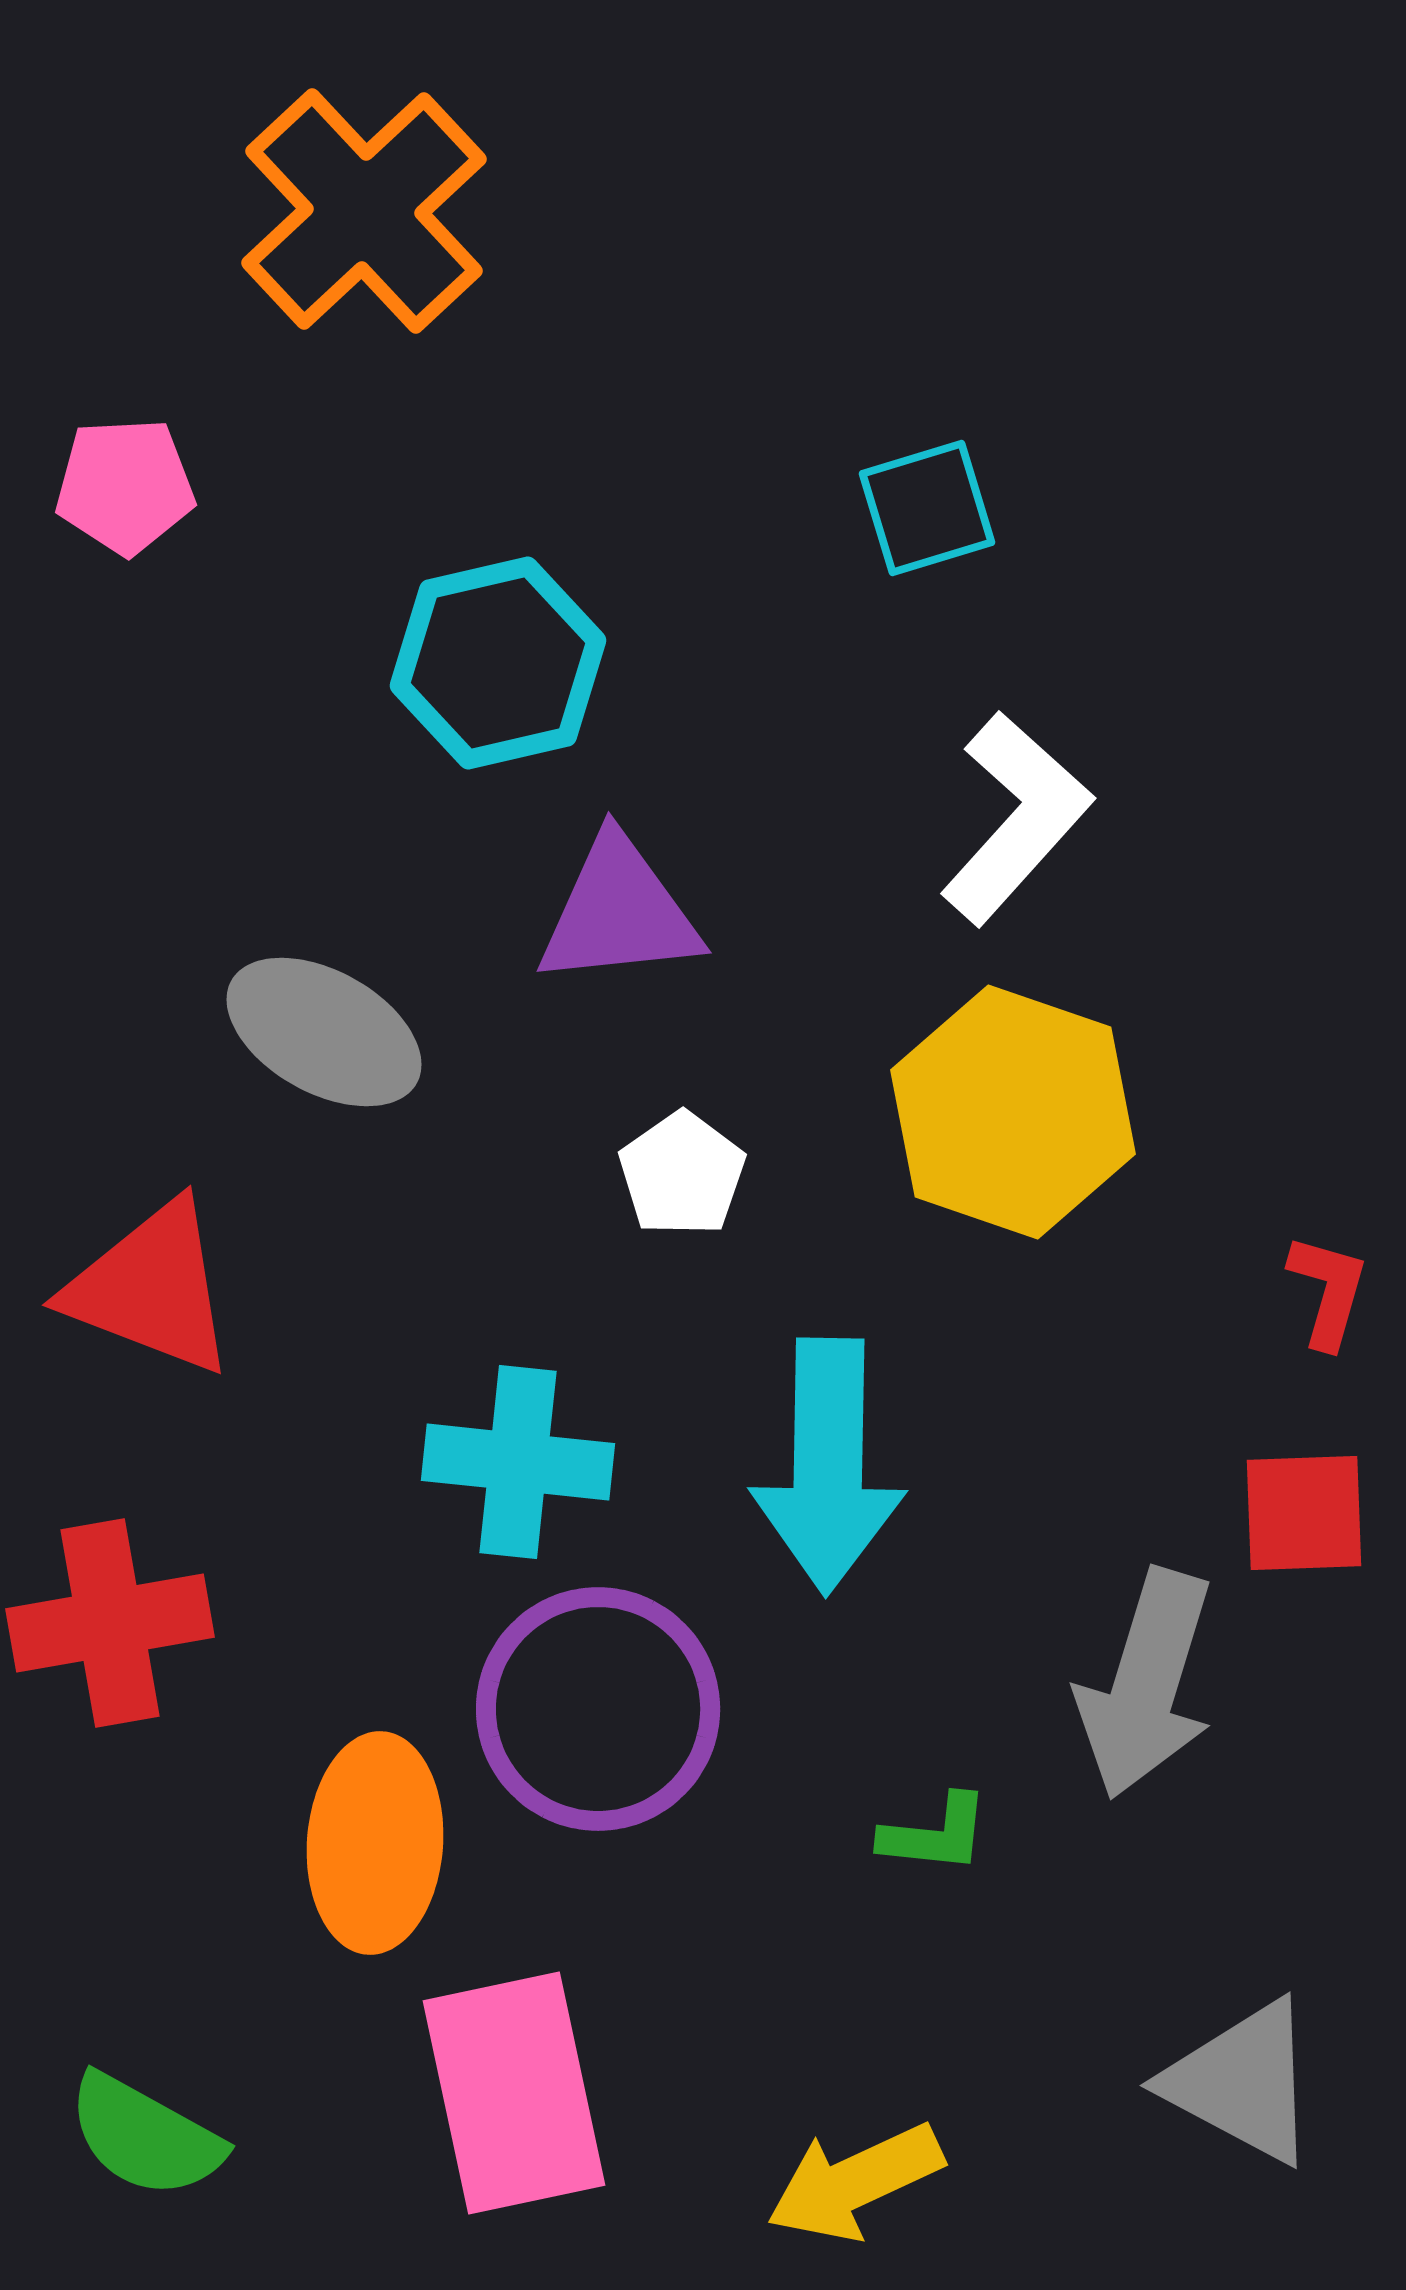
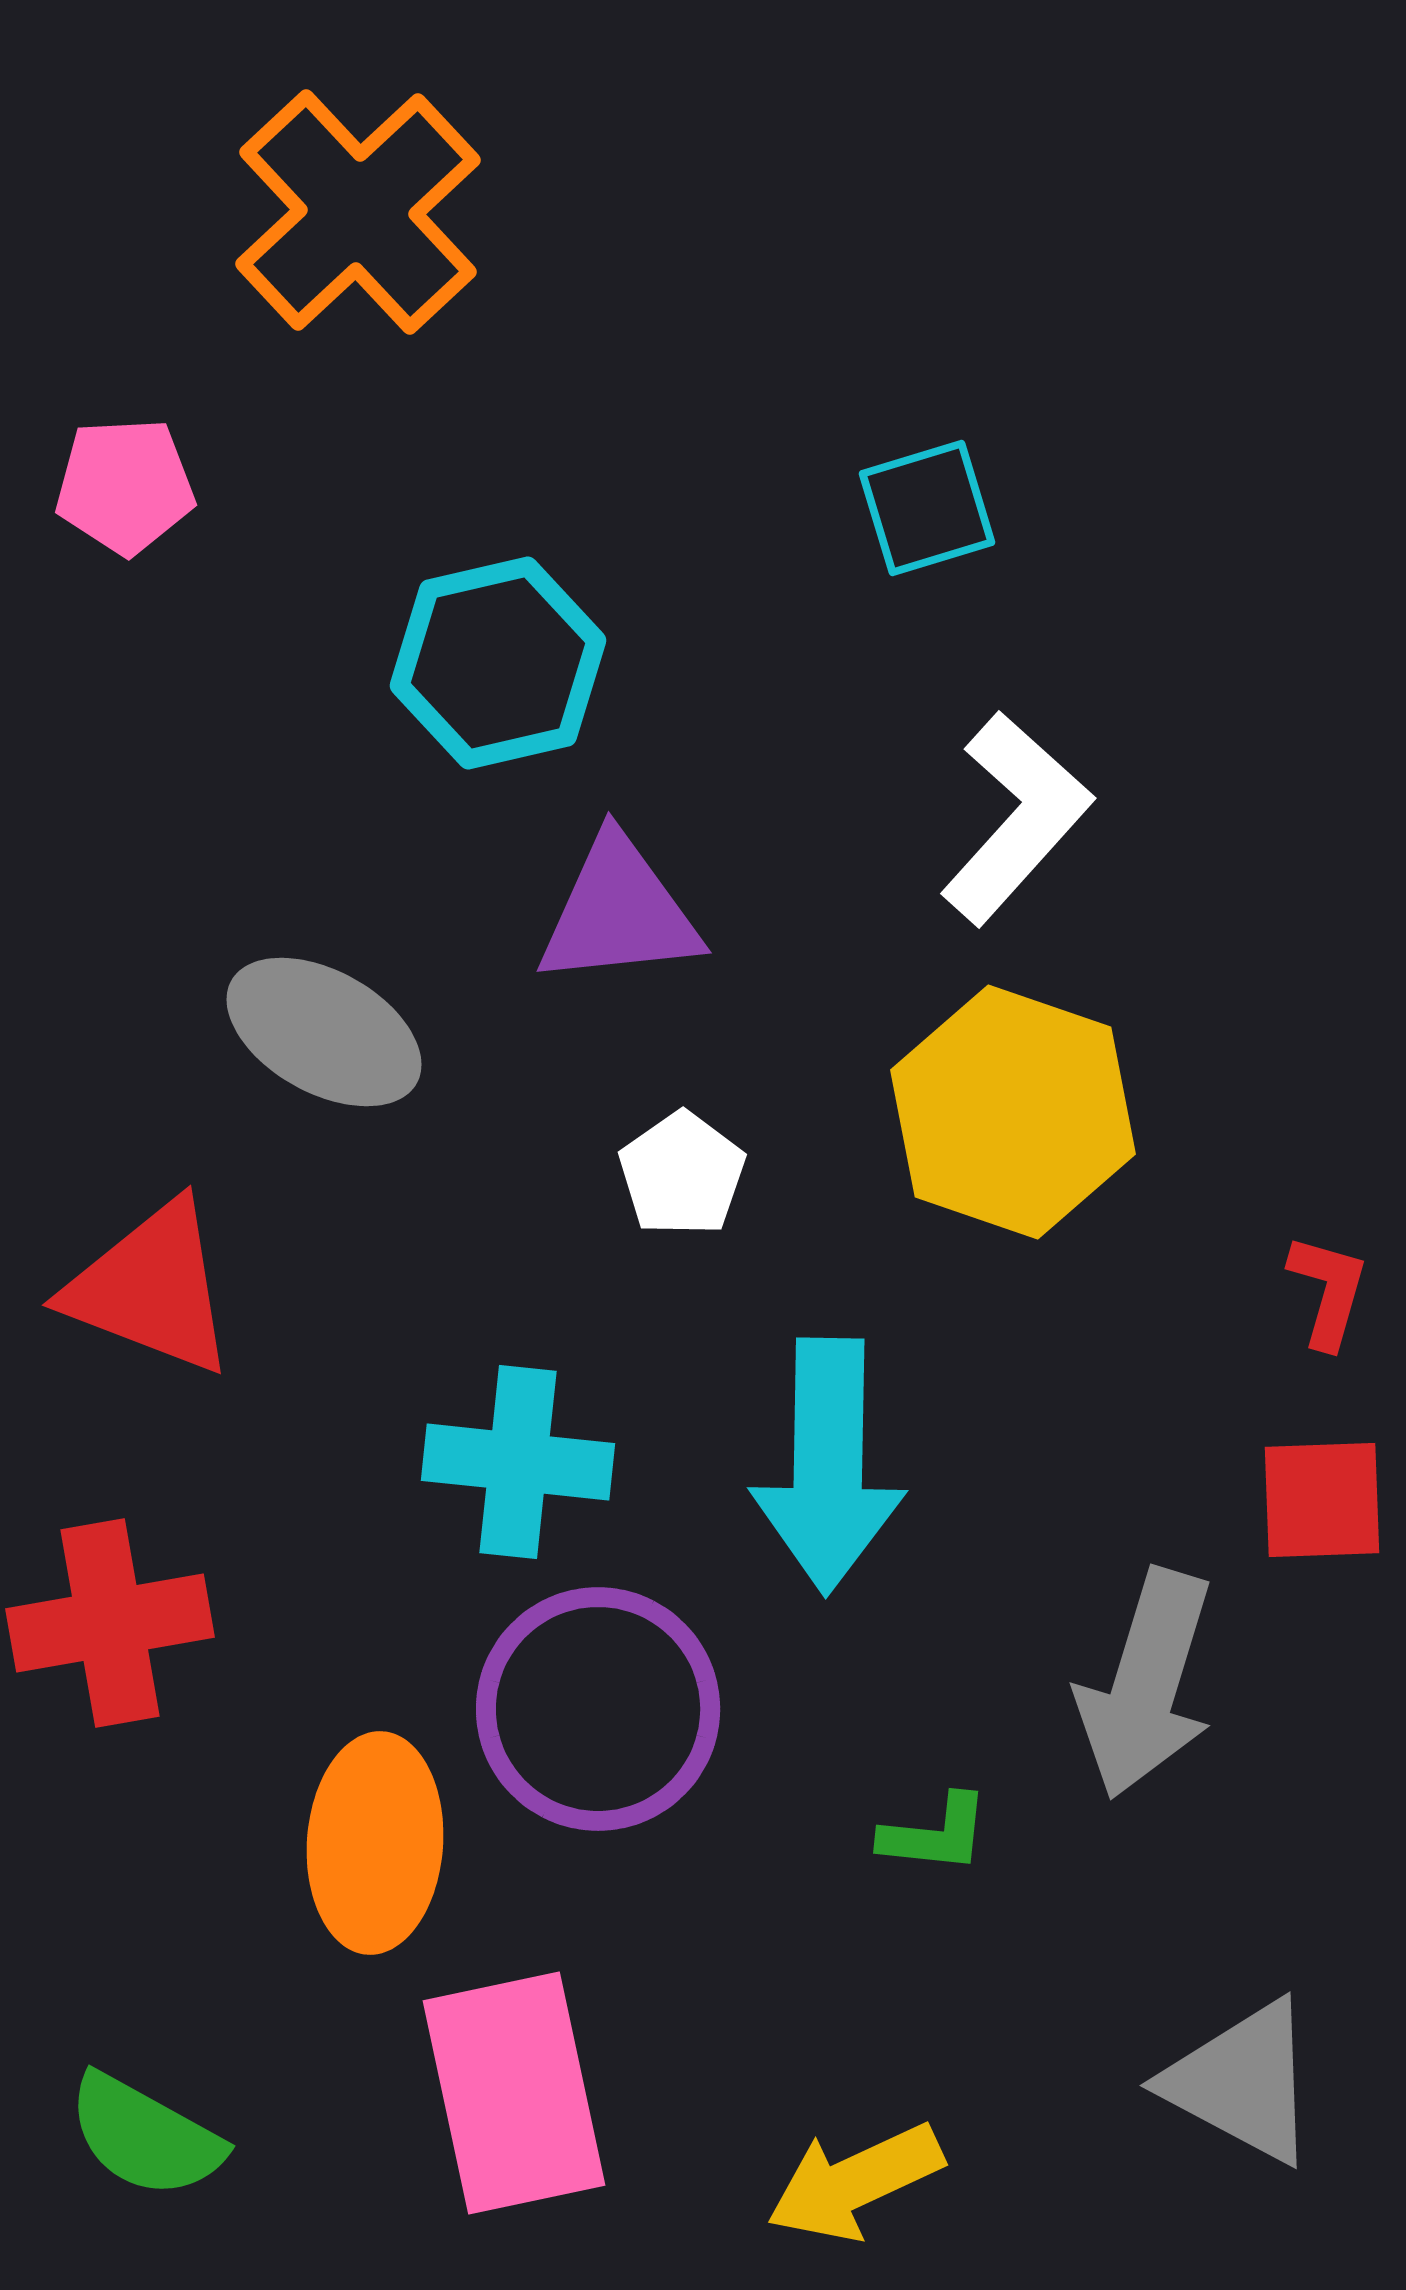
orange cross: moved 6 px left, 1 px down
red square: moved 18 px right, 13 px up
